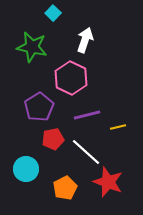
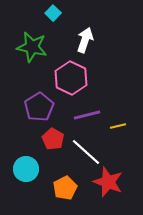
yellow line: moved 1 px up
red pentagon: rotated 30 degrees counterclockwise
